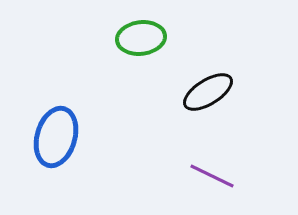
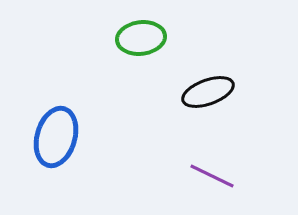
black ellipse: rotated 12 degrees clockwise
